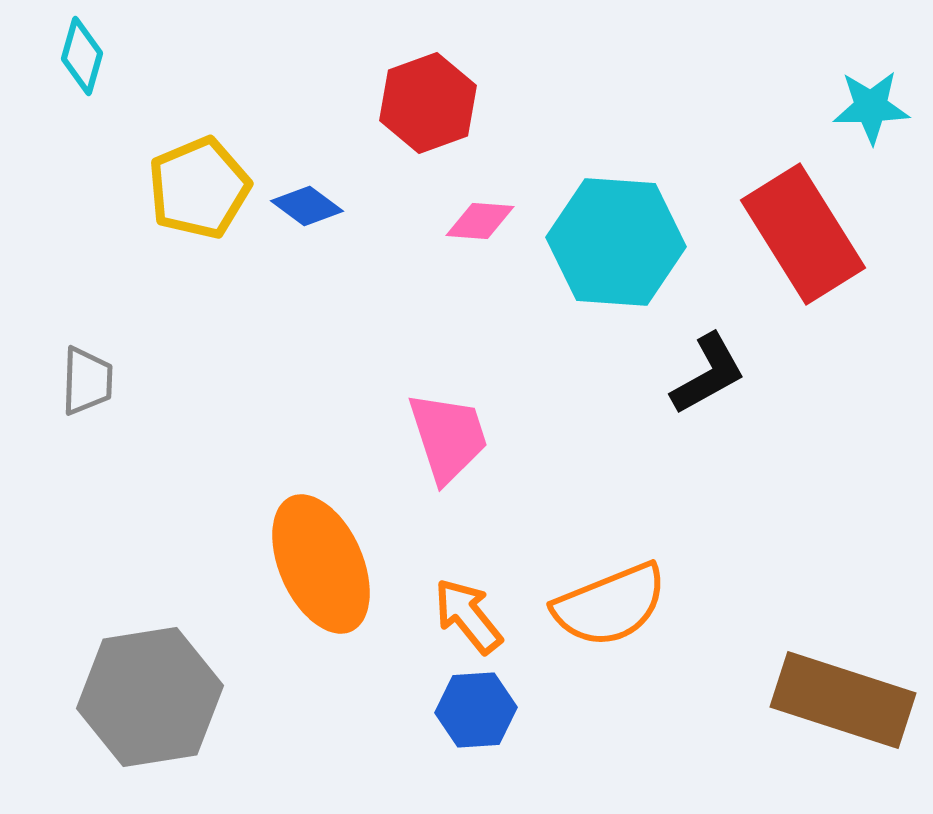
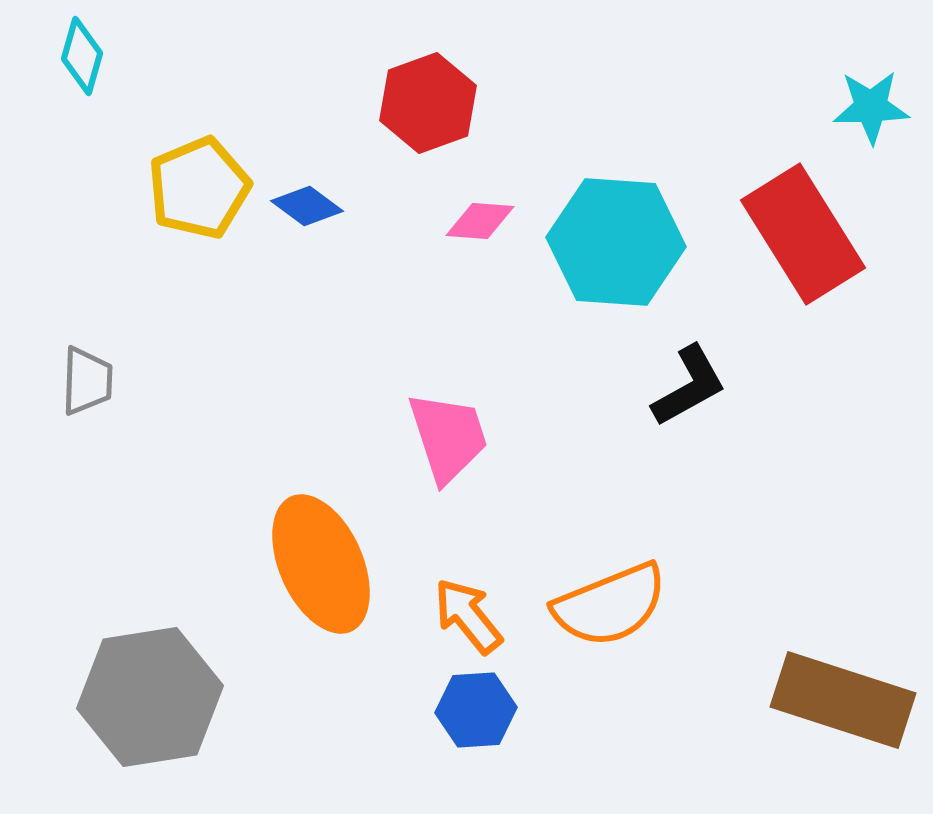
black L-shape: moved 19 px left, 12 px down
